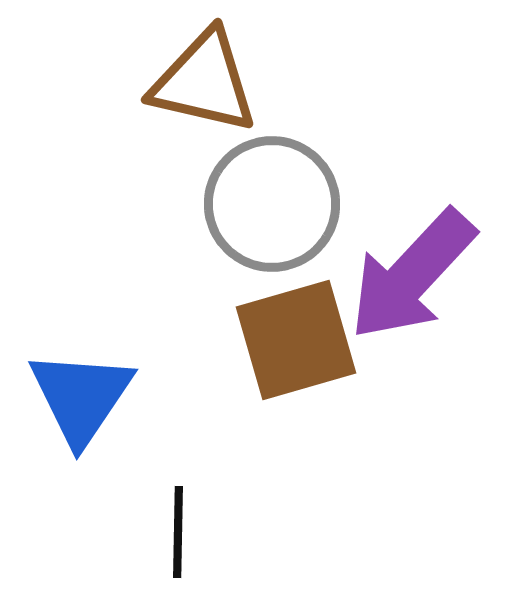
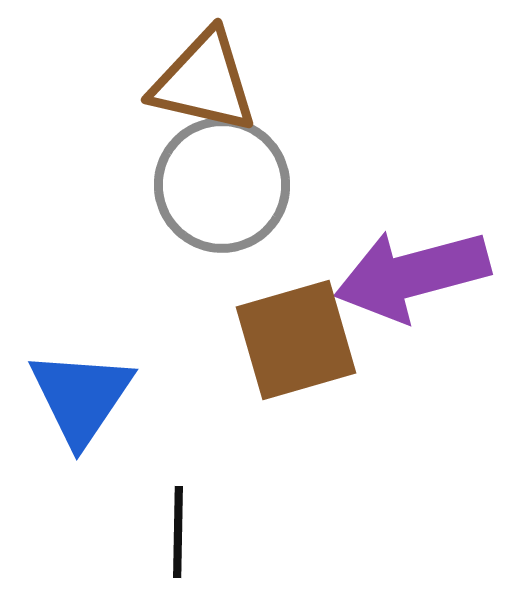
gray circle: moved 50 px left, 19 px up
purple arrow: rotated 32 degrees clockwise
